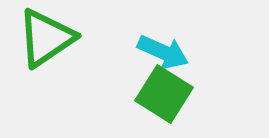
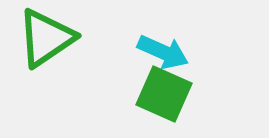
green square: rotated 8 degrees counterclockwise
